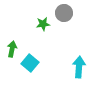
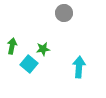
green star: moved 25 px down
green arrow: moved 3 px up
cyan square: moved 1 px left, 1 px down
